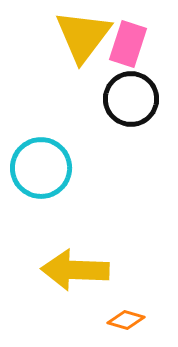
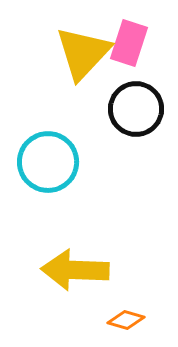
yellow triangle: moved 17 px down; rotated 6 degrees clockwise
pink rectangle: moved 1 px right, 1 px up
black circle: moved 5 px right, 10 px down
cyan circle: moved 7 px right, 6 px up
